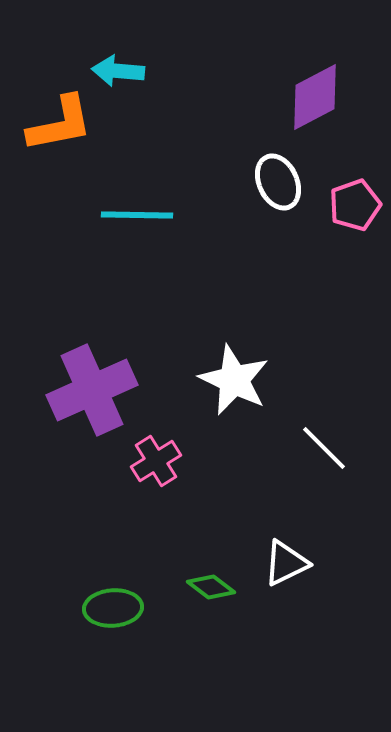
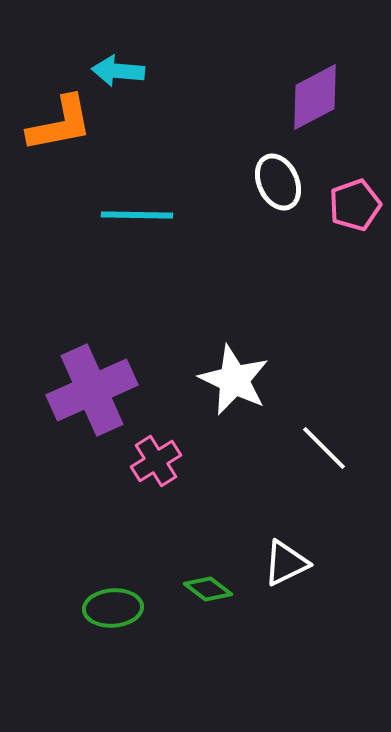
green diamond: moved 3 px left, 2 px down
